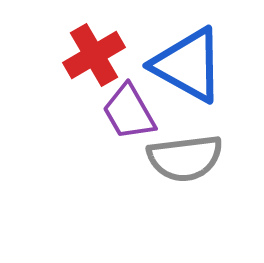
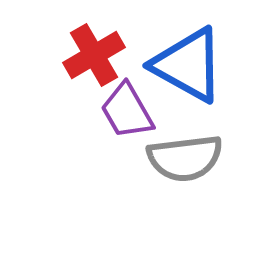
purple trapezoid: moved 2 px left, 1 px up
